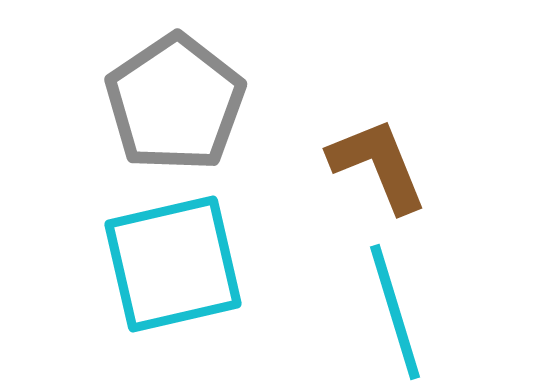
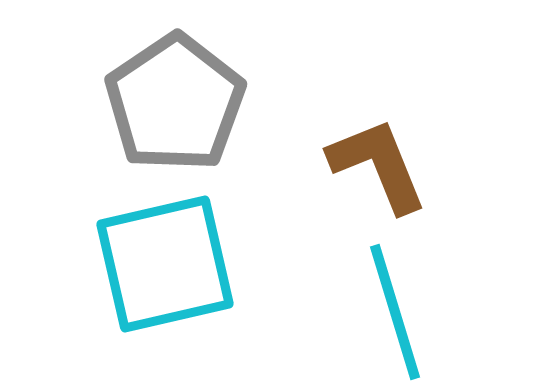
cyan square: moved 8 px left
